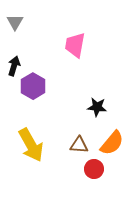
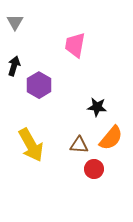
purple hexagon: moved 6 px right, 1 px up
orange semicircle: moved 1 px left, 5 px up
